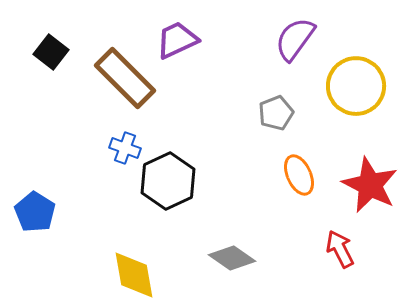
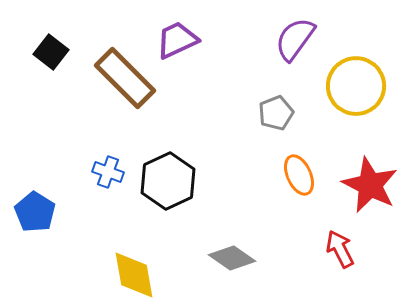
blue cross: moved 17 px left, 24 px down
